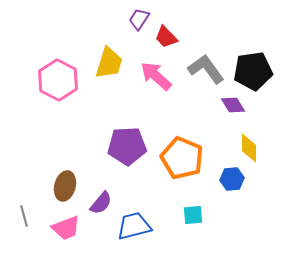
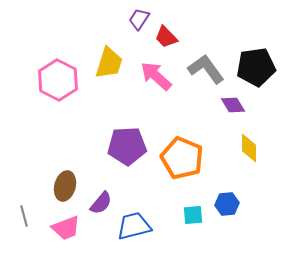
black pentagon: moved 3 px right, 4 px up
blue hexagon: moved 5 px left, 25 px down
